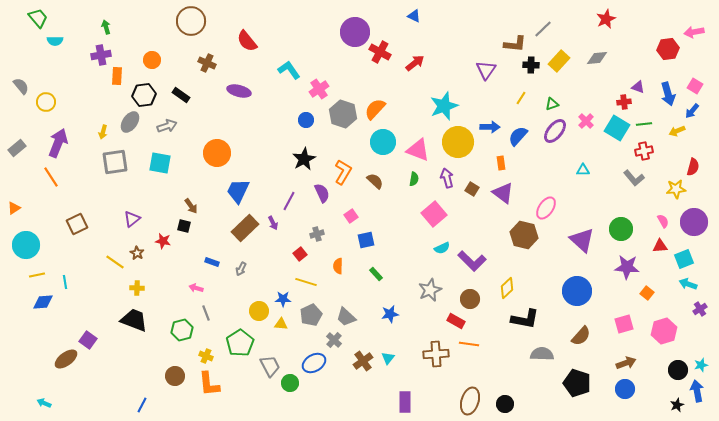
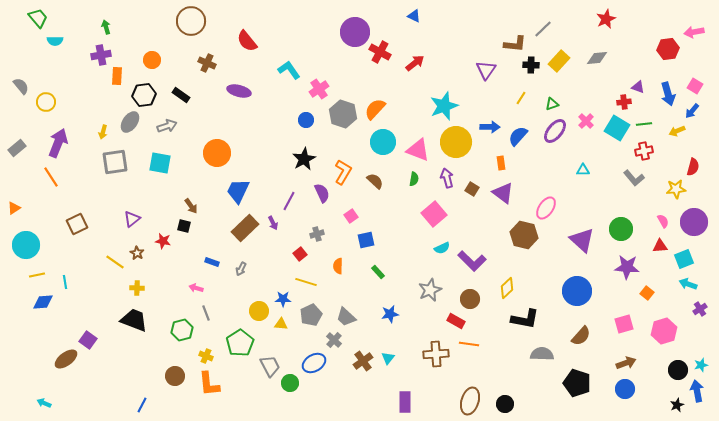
yellow circle at (458, 142): moved 2 px left
green rectangle at (376, 274): moved 2 px right, 2 px up
